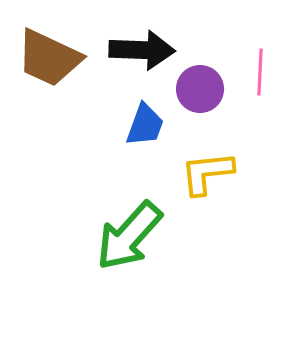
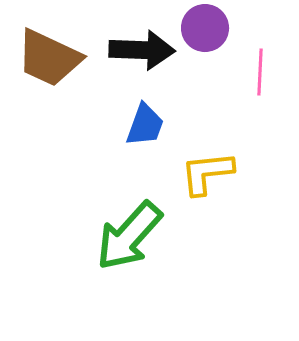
purple circle: moved 5 px right, 61 px up
